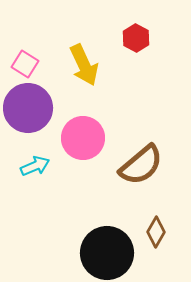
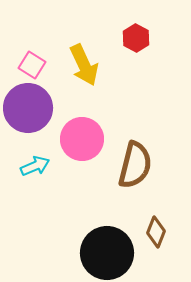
pink square: moved 7 px right, 1 px down
pink circle: moved 1 px left, 1 px down
brown semicircle: moved 6 px left; rotated 36 degrees counterclockwise
brown diamond: rotated 8 degrees counterclockwise
